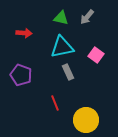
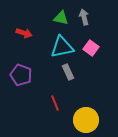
gray arrow: moved 3 px left; rotated 126 degrees clockwise
red arrow: rotated 14 degrees clockwise
pink square: moved 5 px left, 7 px up
